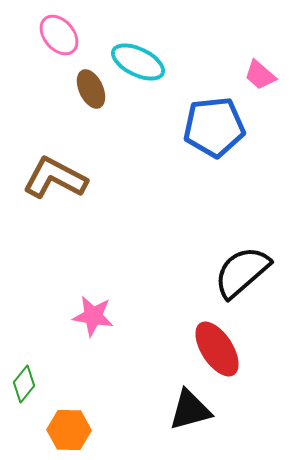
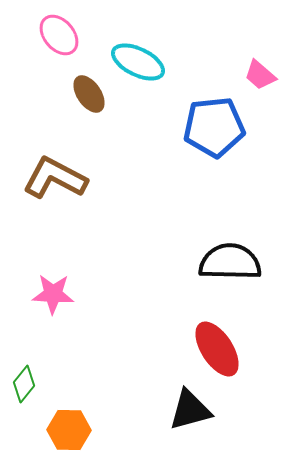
brown ellipse: moved 2 px left, 5 px down; rotated 9 degrees counterclockwise
black semicircle: moved 12 px left, 10 px up; rotated 42 degrees clockwise
pink star: moved 40 px left, 22 px up; rotated 6 degrees counterclockwise
